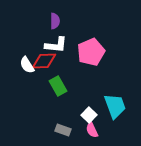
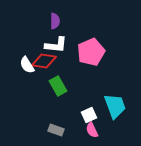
red diamond: rotated 10 degrees clockwise
white square: rotated 21 degrees clockwise
gray rectangle: moved 7 px left
